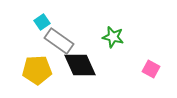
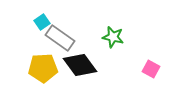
gray rectangle: moved 1 px right, 3 px up
black diamond: rotated 12 degrees counterclockwise
yellow pentagon: moved 6 px right, 2 px up
